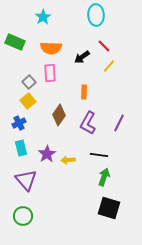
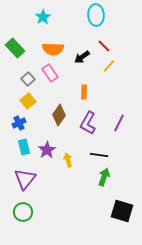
green rectangle: moved 6 px down; rotated 24 degrees clockwise
orange semicircle: moved 2 px right, 1 px down
pink rectangle: rotated 30 degrees counterclockwise
gray square: moved 1 px left, 3 px up
cyan rectangle: moved 3 px right, 1 px up
purple star: moved 4 px up
yellow arrow: rotated 80 degrees clockwise
purple triangle: moved 1 px left, 1 px up; rotated 20 degrees clockwise
black square: moved 13 px right, 3 px down
green circle: moved 4 px up
